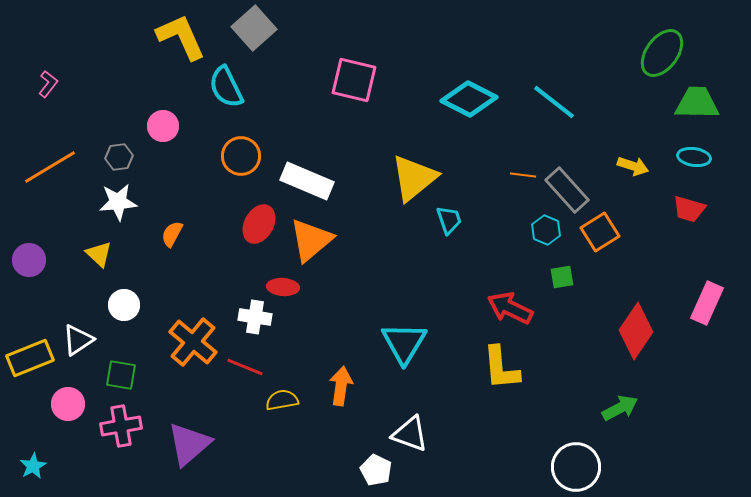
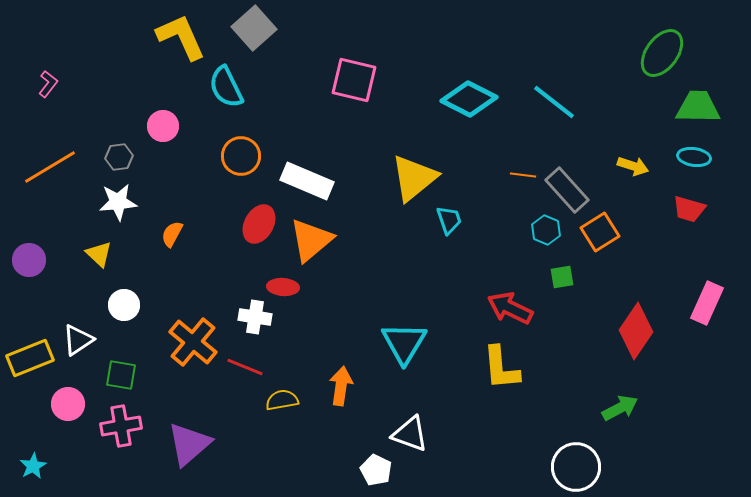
green trapezoid at (697, 103): moved 1 px right, 4 px down
